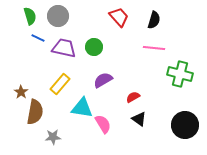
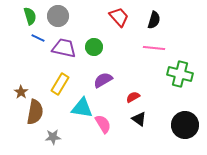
yellow rectangle: rotated 10 degrees counterclockwise
